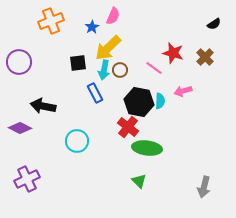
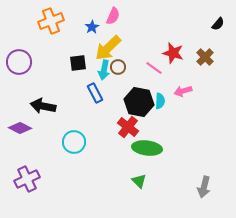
black semicircle: moved 4 px right; rotated 16 degrees counterclockwise
brown circle: moved 2 px left, 3 px up
cyan circle: moved 3 px left, 1 px down
